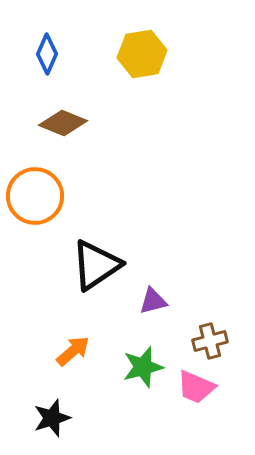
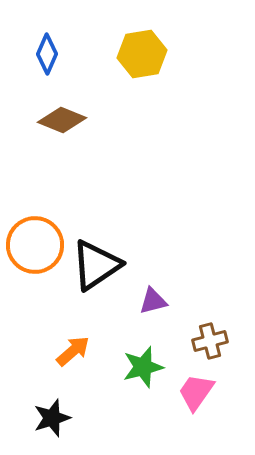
brown diamond: moved 1 px left, 3 px up
orange circle: moved 49 px down
pink trapezoid: moved 5 px down; rotated 102 degrees clockwise
